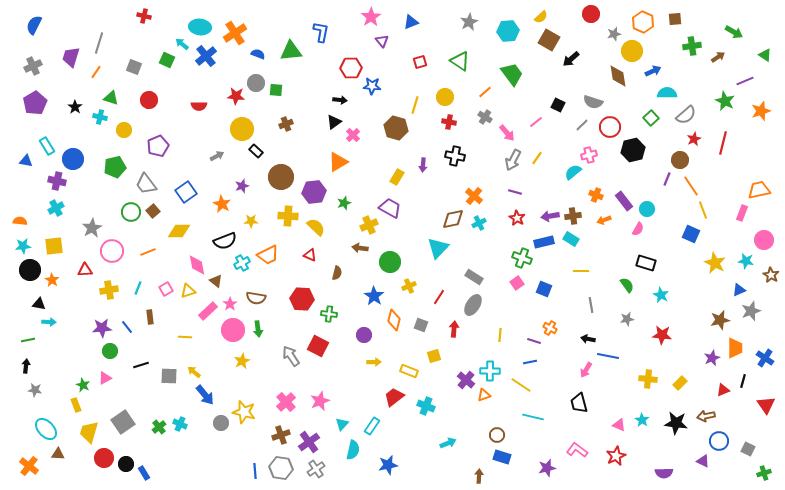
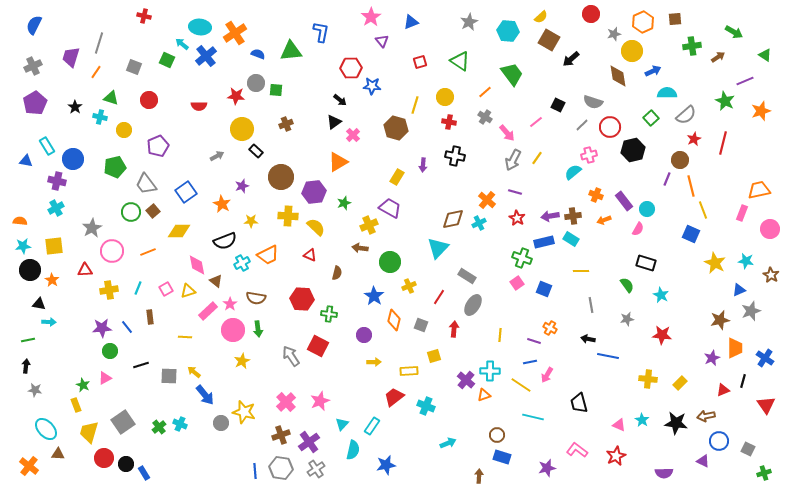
orange hexagon at (643, 22): rotated 10 degrees clockwise
cyan hexagon at (508, 31): rotated 10 degrees clockwise
black arrow at (340, 100): rotated 32 degrees clockwise
orange line at (691, 186): rotated 20 degrees clockwise
orange cross at (474, 196): moved 13 px right, 4 px down
pink circle at (764, 240): moved 6 px right, 11 px up
gray rectangle at (474, 277): moved 7 px left, 1 px up
pink arrow at (586, 370): moved 39 px left, 5 px down
yellow rectangle at (409, 371): rotated 24 degrees counterclockwise
blue star at (388, 465): moved 2 px left
